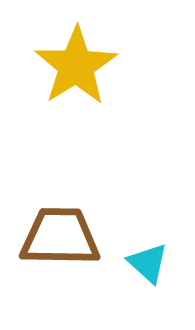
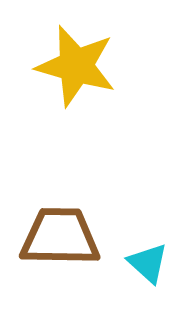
yellow star: rotated 24 degrees counterclockwise
